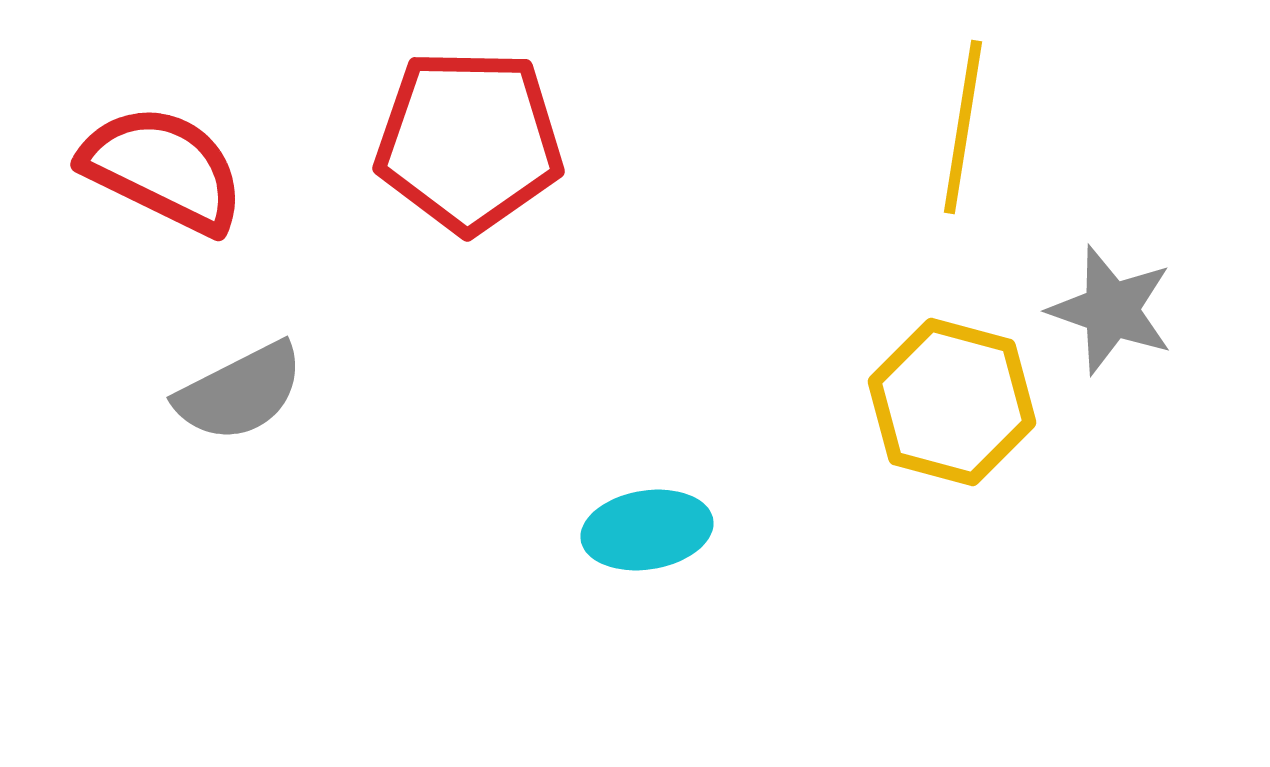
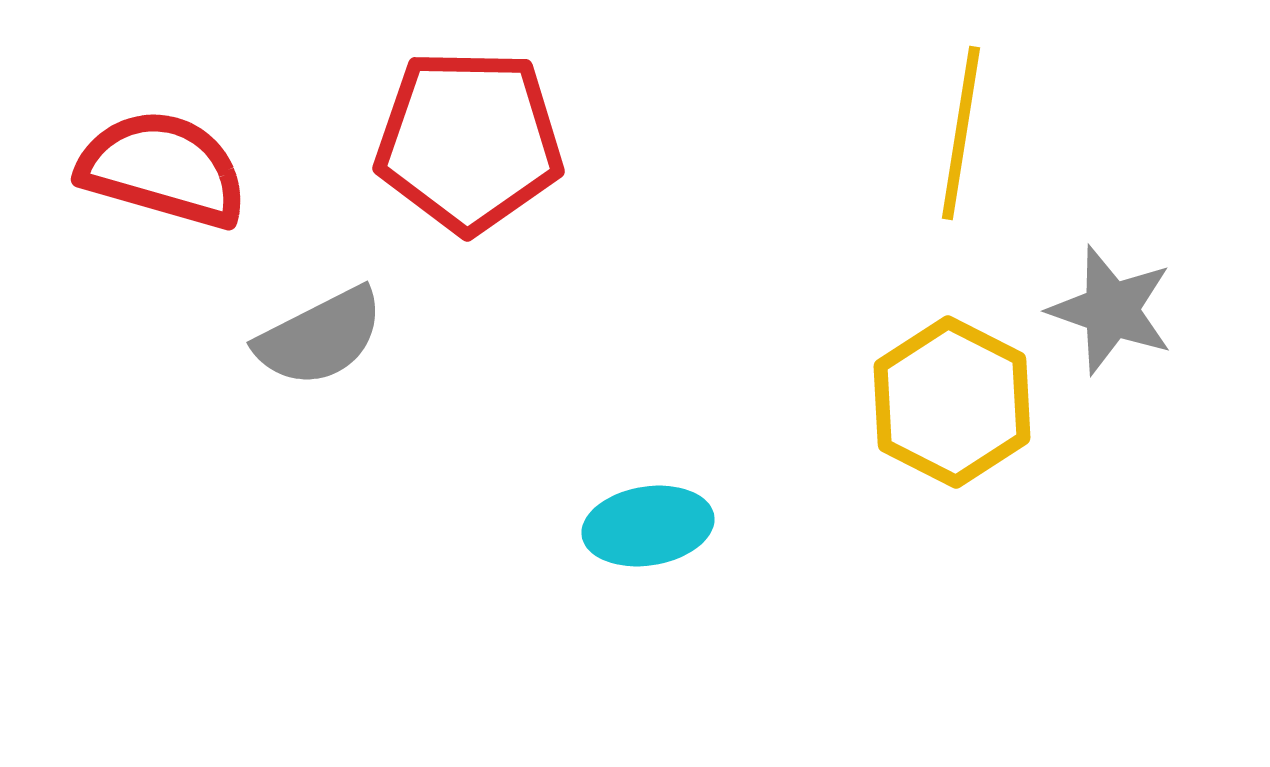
yellow line: moved 2 px left, 6 px down
red semicircle: rotated 10 degrees counterclockwise
gray semicircle: moved 80 px right, 55 px up
yellow hexagon: rotated 12 degrees clockwise
cyan ellipse: moved 1 px right, 4 px up
